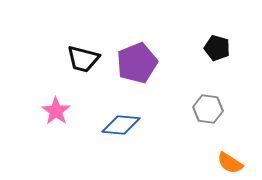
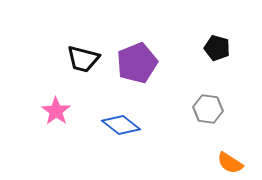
blue diamond: rotated 33 degrees clockwise
